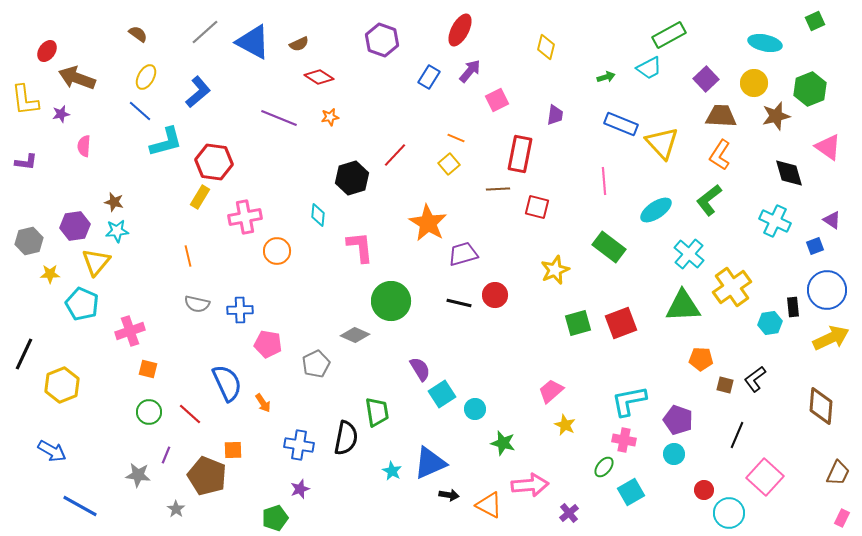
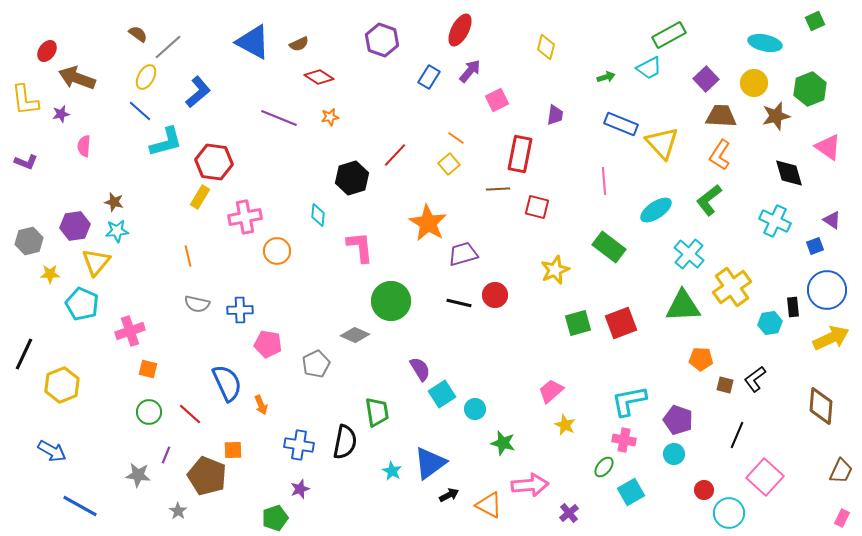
gray line at (205, 32): moved 37 px left, 15 px down
orange line at (456, 138): rotated 12 degrees clockwise
purple L-shape at (26, 162): rotated 15 degrees clockwise
orange arrow at (263, 403): moved 2 px left, 2 px down; rotated 12 degrees clockwise
black semicircle at (346, 438): moved 1 px left, 4 px down
blue triangle at (430, 463): rotated 12 degrees counterclockwise
brown trapezoid at (838, 473): moved 3 px right, 2 px up
black arrow at (449, 495): rotated 36 degrees counterclockwise
gray star at (176, 509): moved 2 px right, 2 px down
